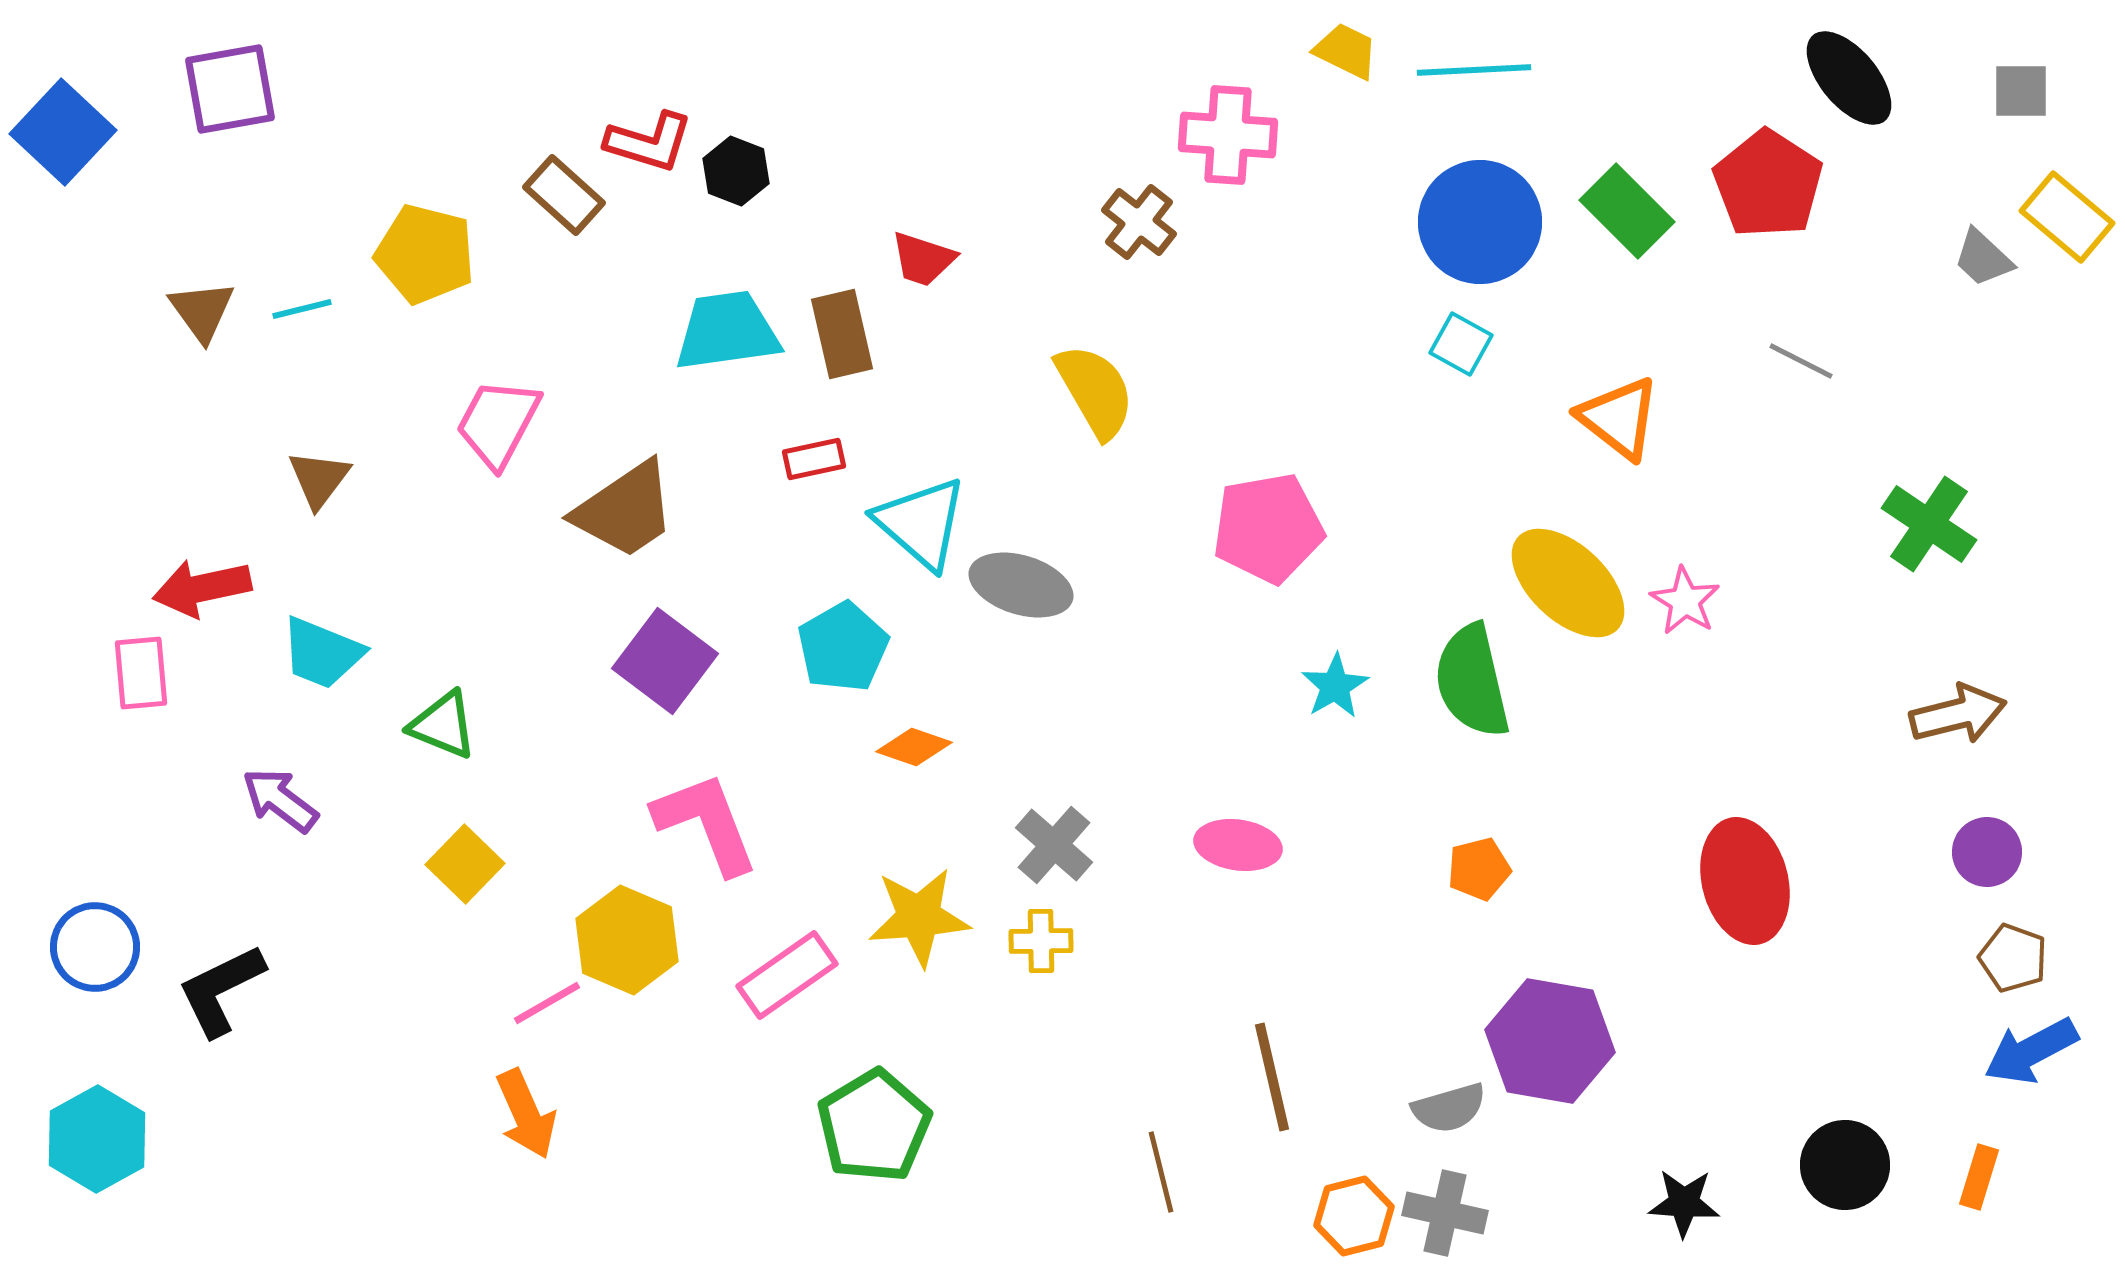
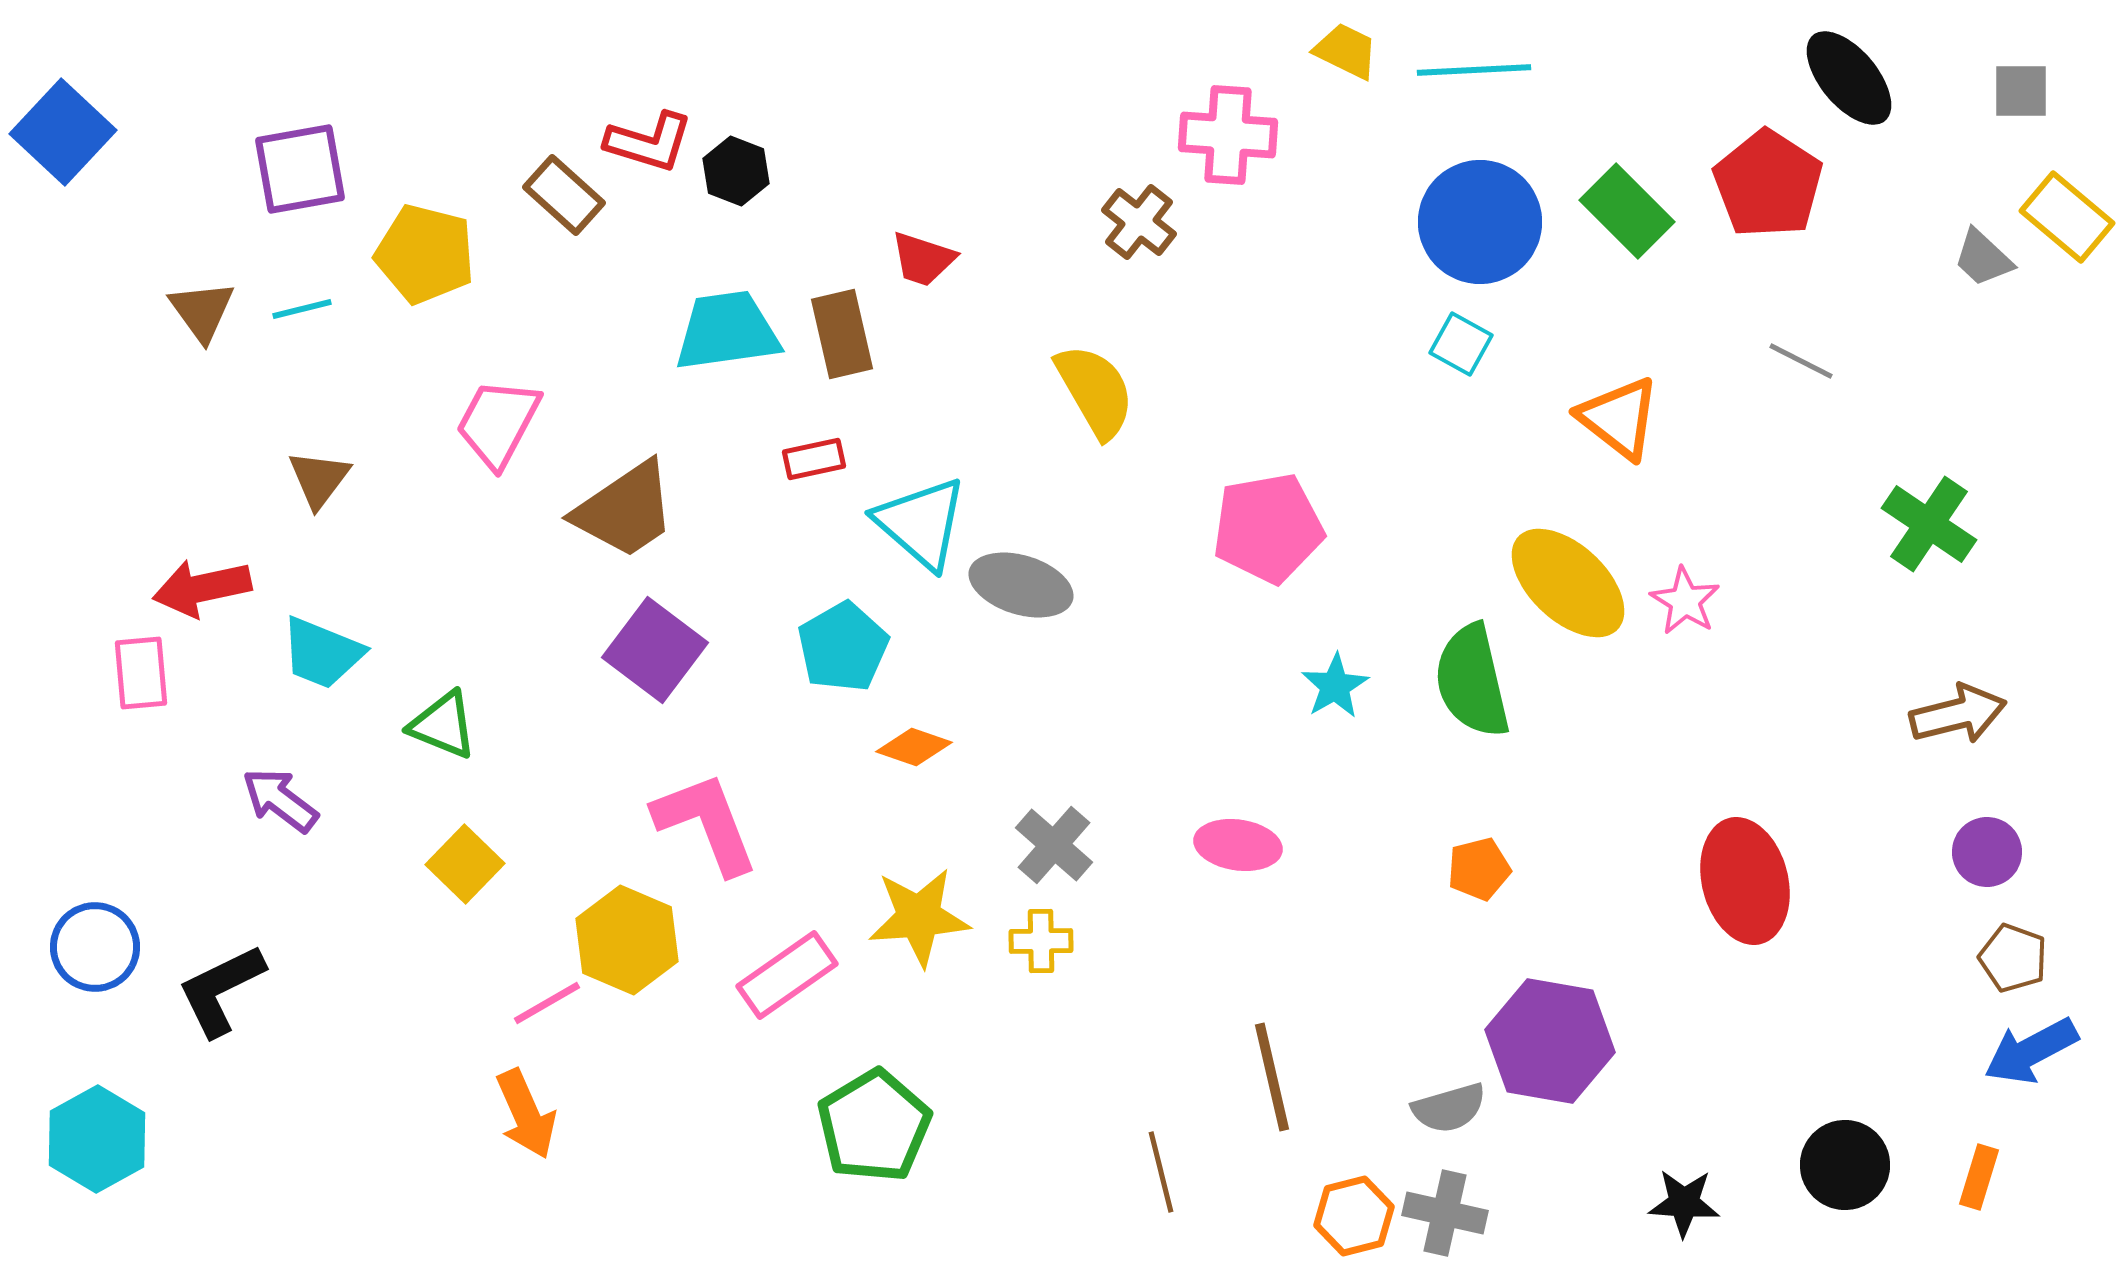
purple square at (230, 89): moved 70 px right, 80 px down
purple square at (665, 661): moved 10 px left, 11 px up
